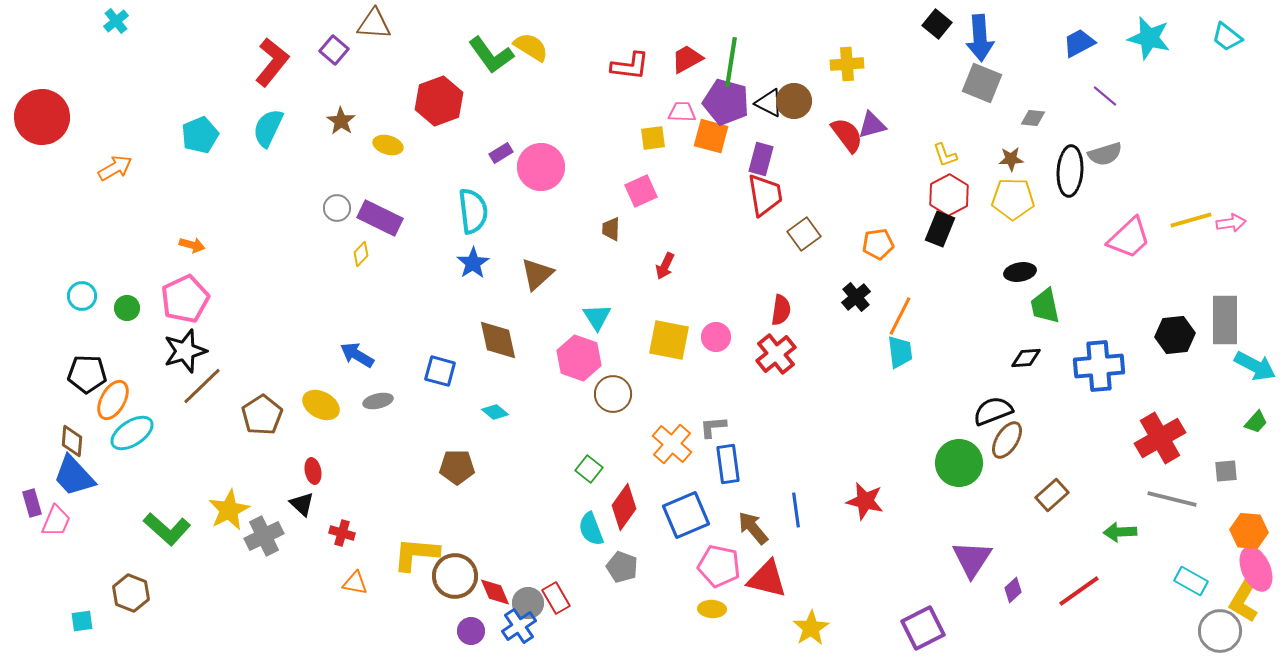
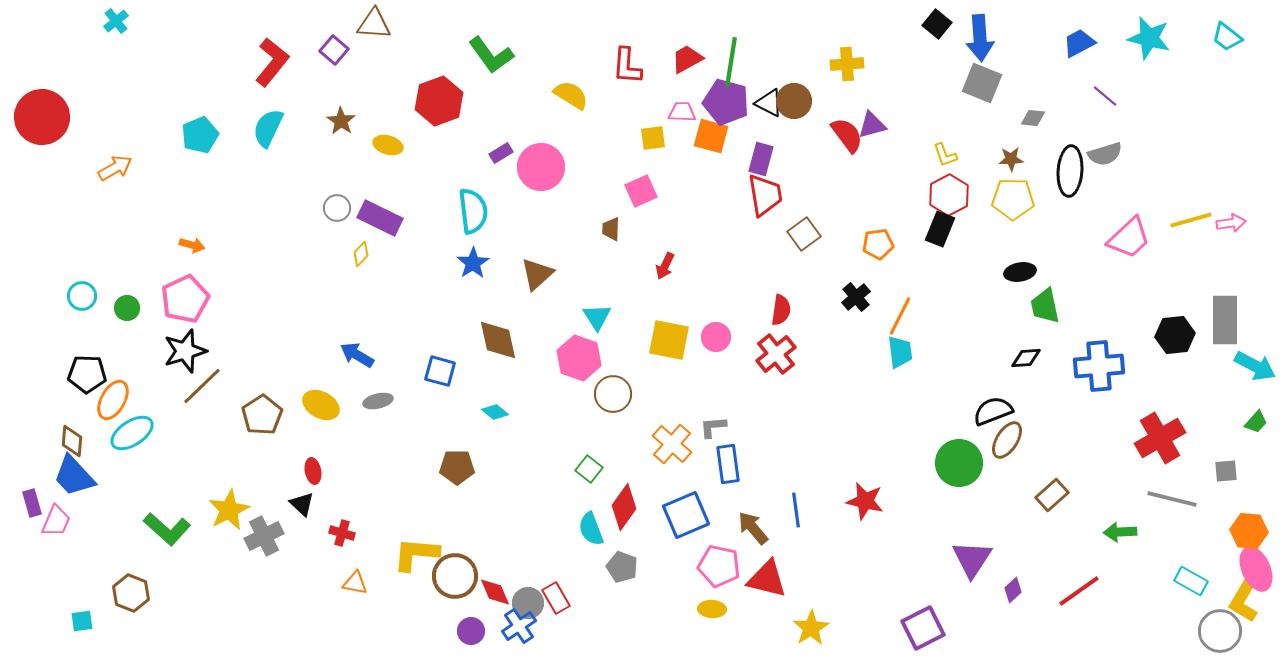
yellow semicircle at (531, 47): moved 40 px right, 48 px down
red L-shape at (630, 66): moved 3 px left; rotated 87 degrees clockwise
